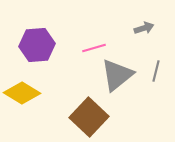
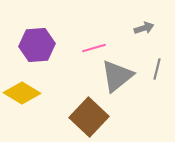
gray line: moved 1 px right, 2 px up
gray triangle: moved 1 px down
